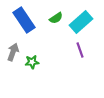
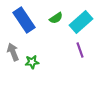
gray arrow: rotated 42 degrees counterclockwise
